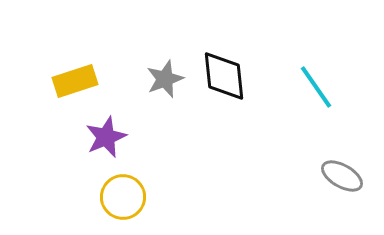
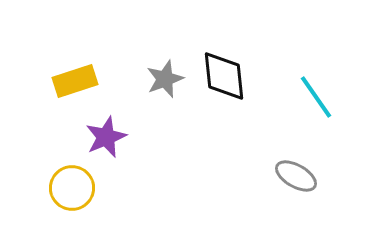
cyan line: moved 10 px down
gray ellipse: moved 46 px left
yellow circle: moved 51 px left, 9 px up
